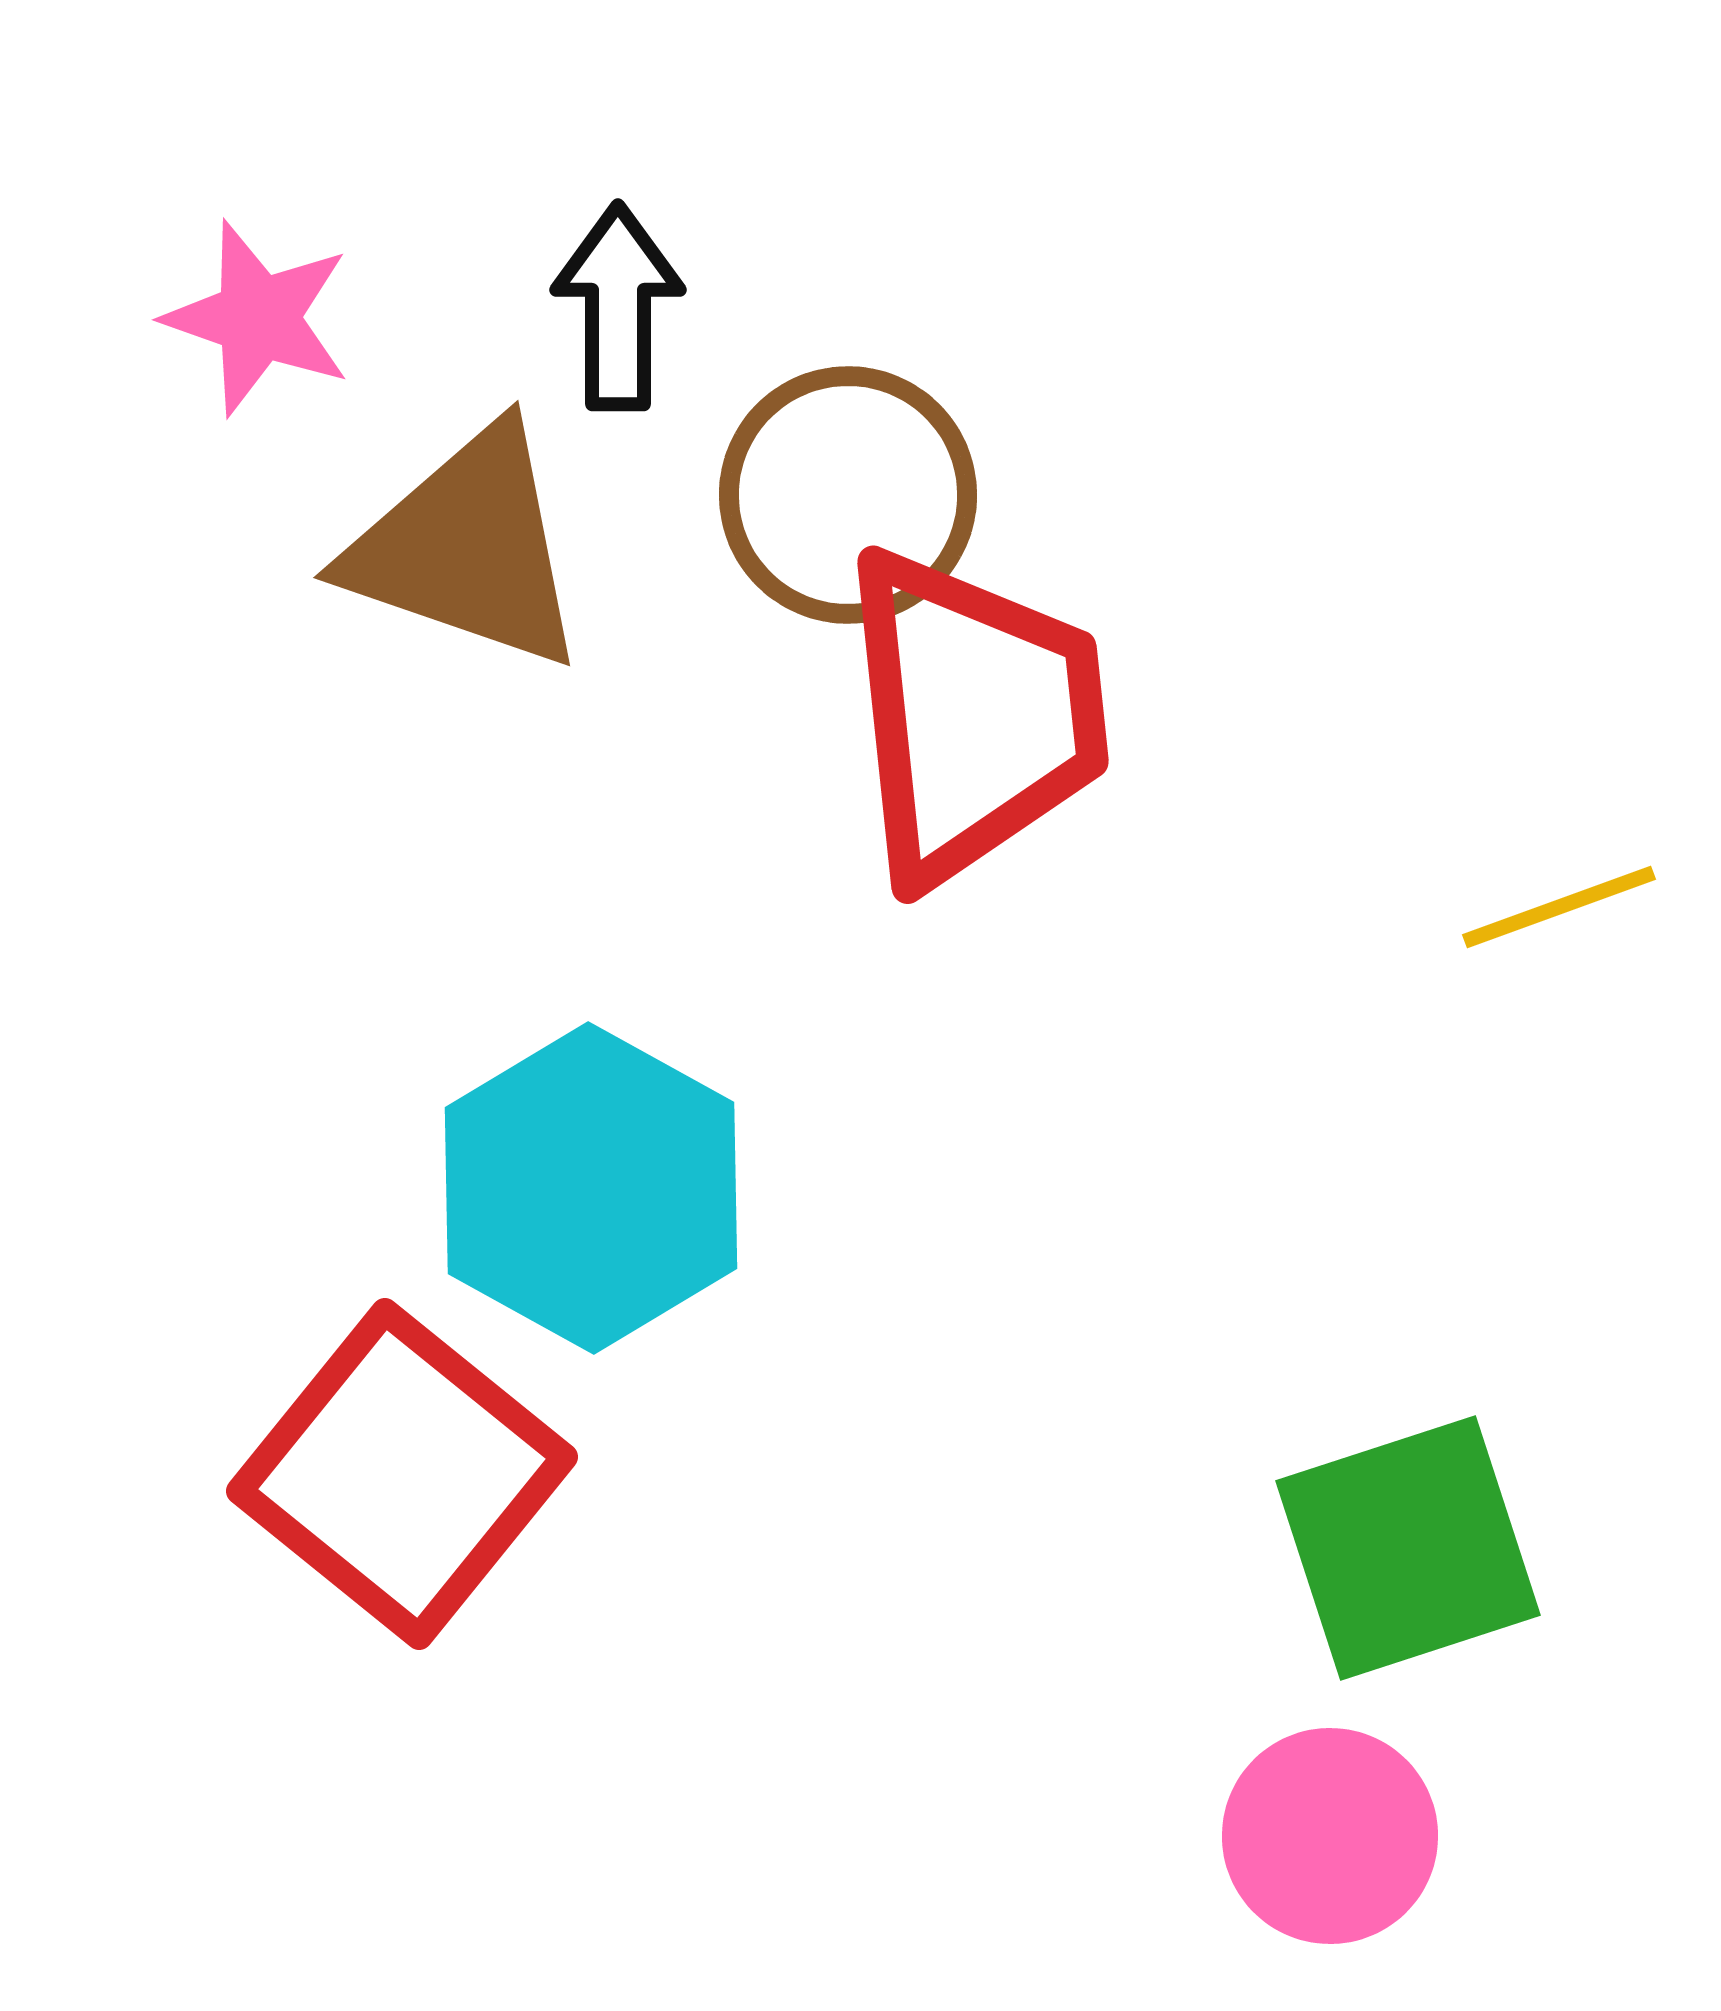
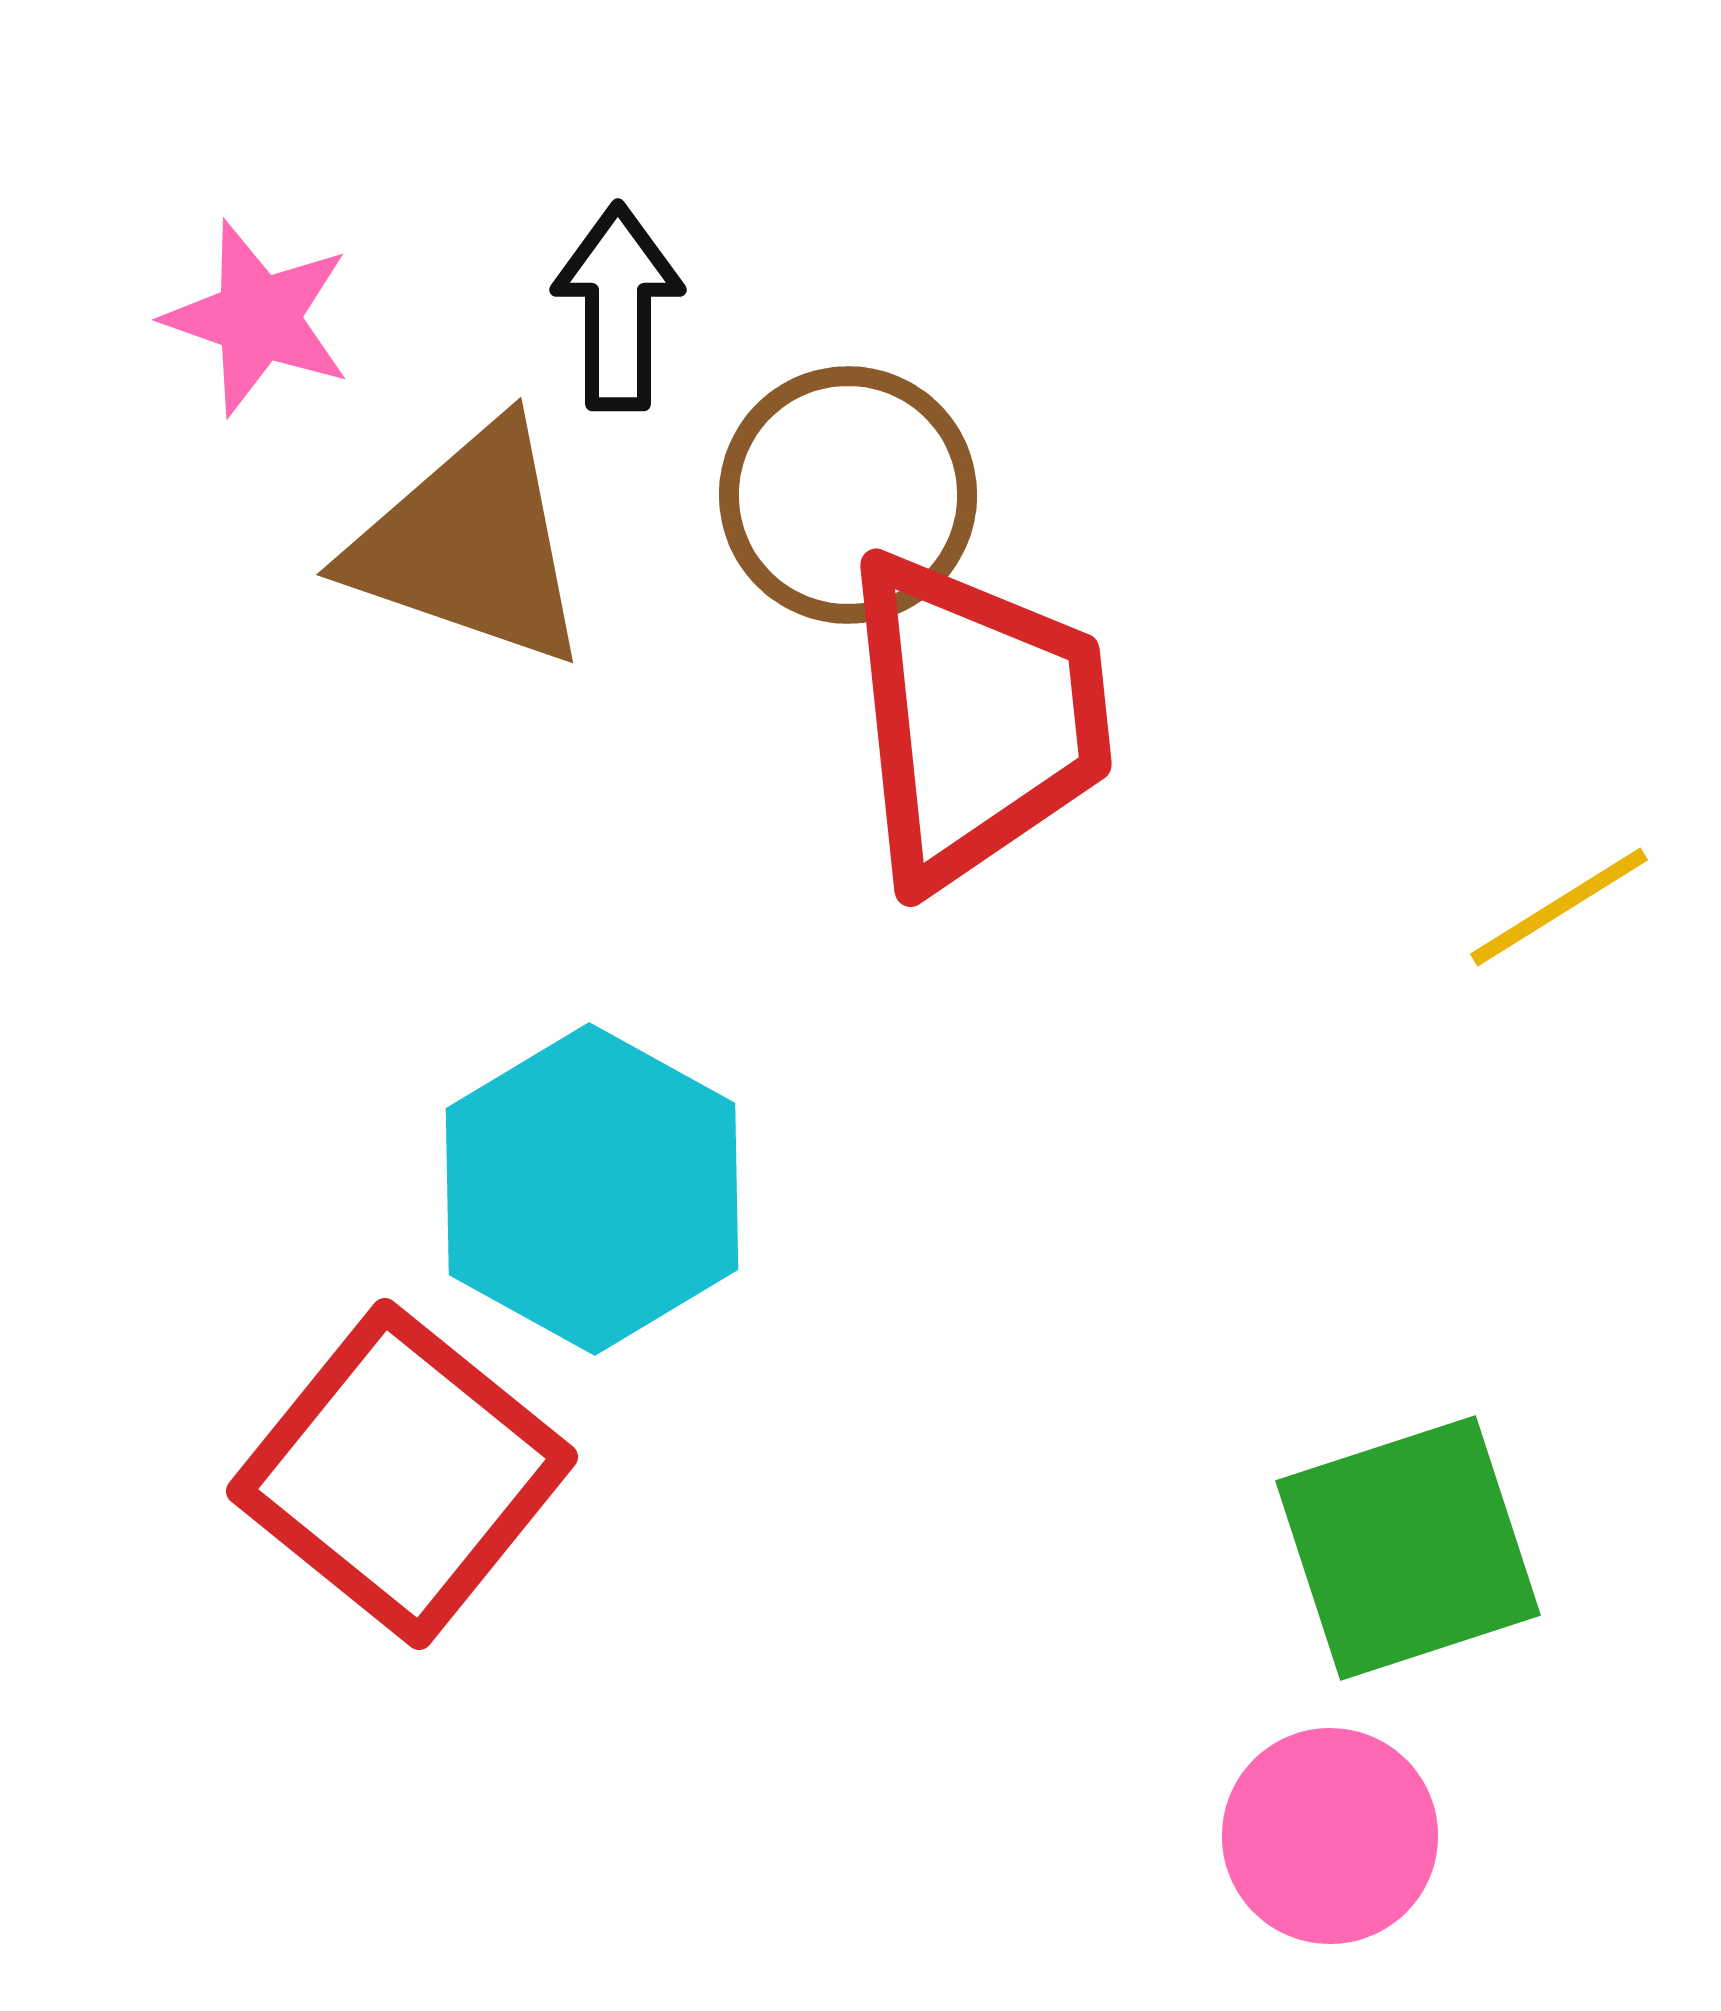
brown triangle: moved 3 px right, 3 px up
red trapezoid: moved 3 px right, 3 px down
yellow line: rotated 12 degrees counterclockwise
cyan hexagon: moved 1 px right, 1 px down
